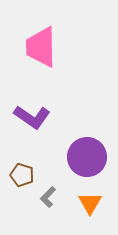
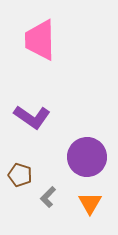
pink trapezoid: moved 1 px left, 7 px up
brown pentagon: moved 2 px left
